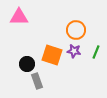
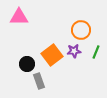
orange circle: moved 5 px right
purple star: rotated 16 degrees counterclockwise
orange square: rotated 35 degrees clockwise
gray rectangle: moved 2 px right
